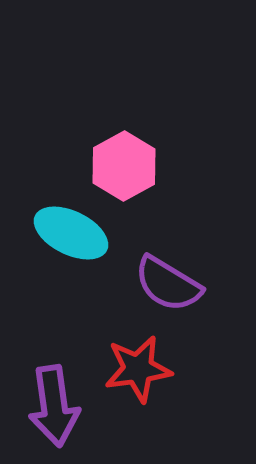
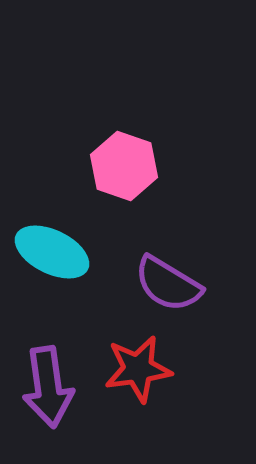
pink hexagon: rotated 12 degrees counterclockwise
cyan ellipse: moved 19 px left, 19 px down
purple arrow: moved 6 px left, 19 px up
